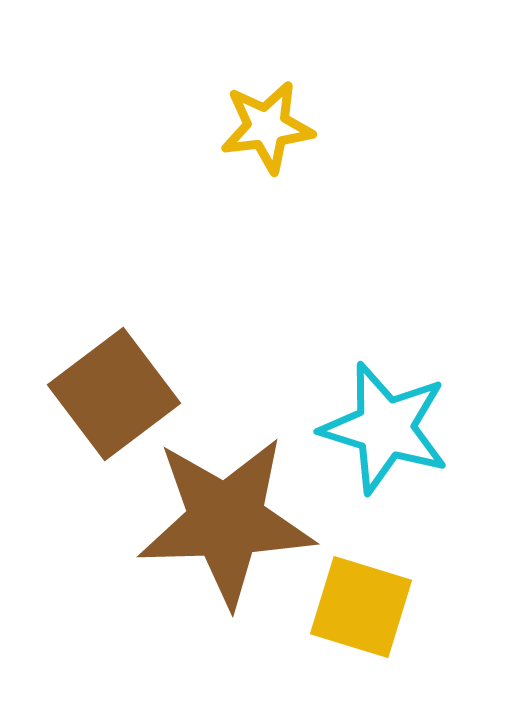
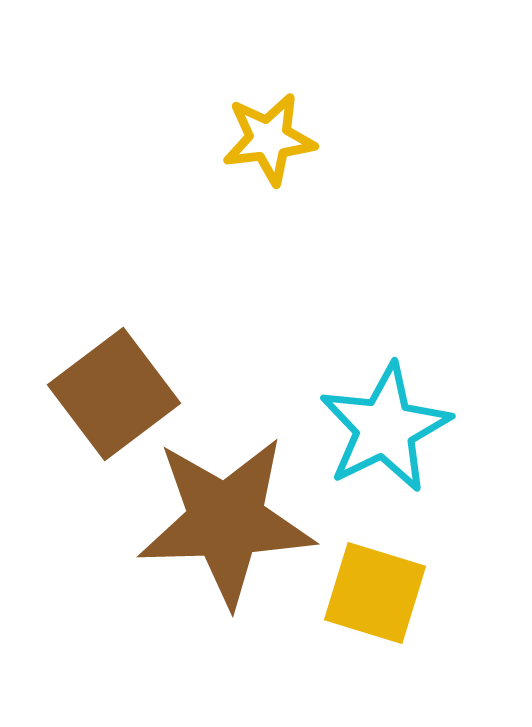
yellow star: moved 2 px right, 12 px down
cyan star: rotated 29 degrees clockwise
yellow square: moved 14 px right, 14 px up
